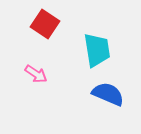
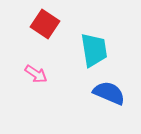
cyan trapezoid: moved 3 px left
blue semicircle: moved 1 px right, 1 px up
